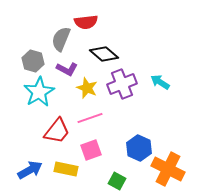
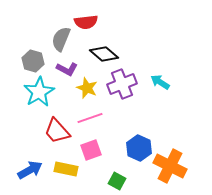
red trapezoid: rotated 100 degrees clockwise
orange cross: moved 2 px right, 3 px up
